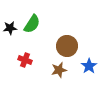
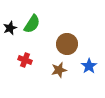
black star: rotated 16 degrees counterclockwise
brown circle: moved 2 px up
